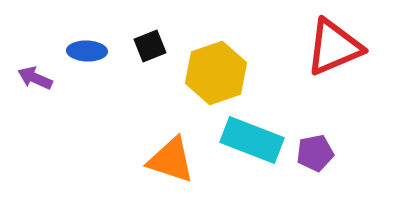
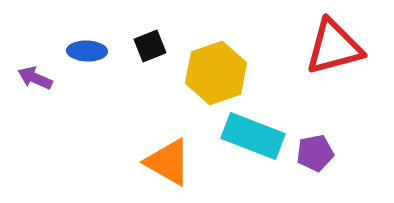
red triangle: rotated 8 degrees clockwise
cyan rectangle: moved 1 px right, 4 px up
orange triangle: moved 3 px left, 2 px down; rotated 12 degrees clockwise
